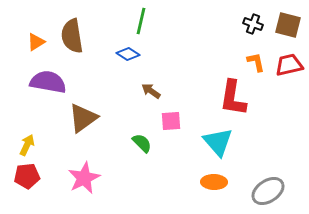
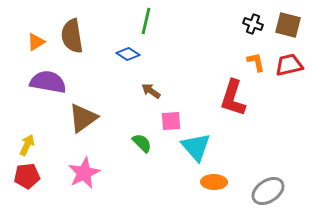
green line: moved 5 px right
red L-shape: rotated 9 degrees clockwise
cyan triangle: moved 22 px left, 5 px down
pink star: moved 5 px up
